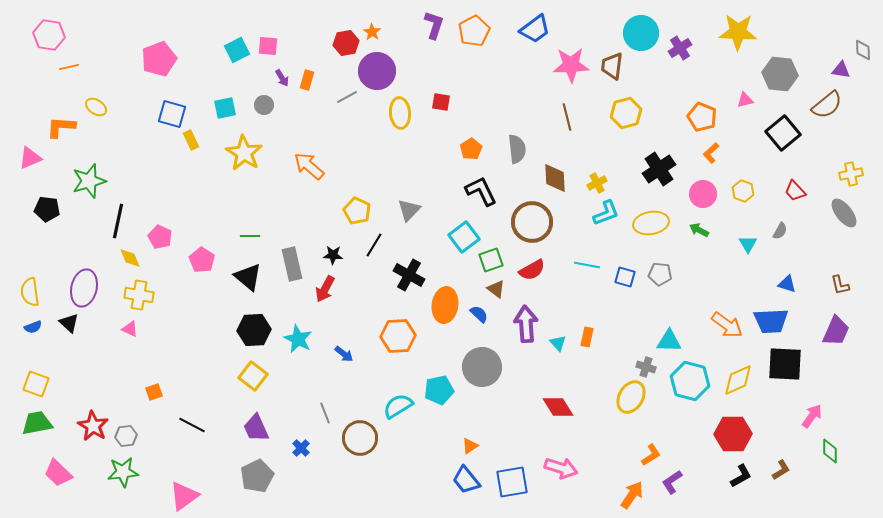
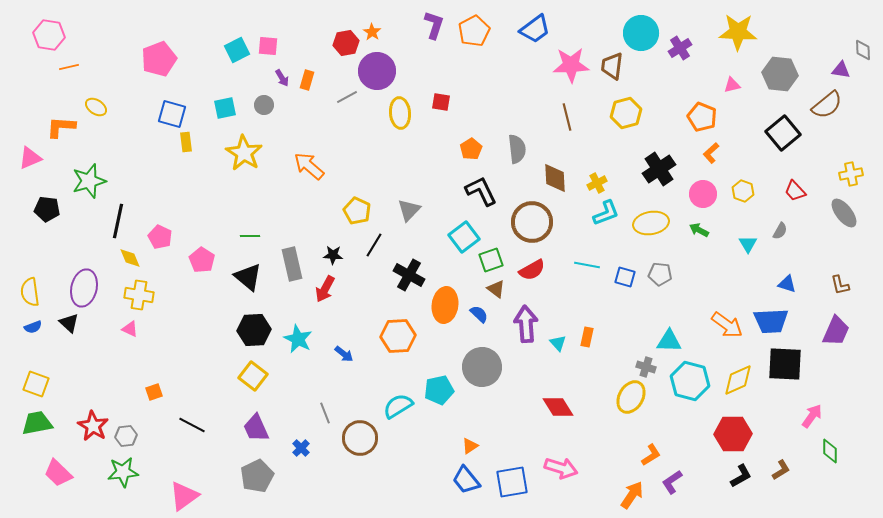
pink triangle at (745, 100): moved 13 px left, 15 px up
yellow rectangle at (191, 140): moved 5 px left, 2 px down; rotated 18 degrees clockwise
